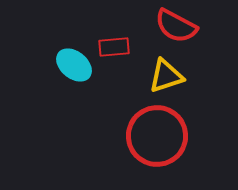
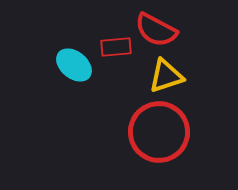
red semicircle: moved 20 px left, 4 px down
red rectangle: moved 2 px right
red circle: moved 2 px right, 4 px up
